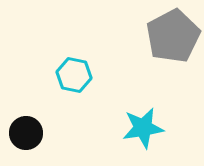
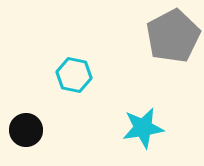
black circle: moved 3 px up
